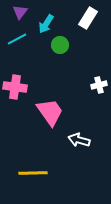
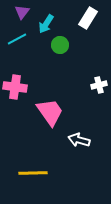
purple triangle: moved 2 px right
